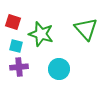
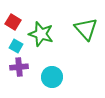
red square: rotated 14 degrees clockwise
cyan square: rotated 16 degrees clockwise
cyan circle: moved 7 px left, 8 px down
